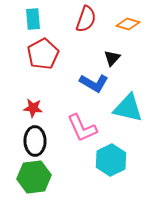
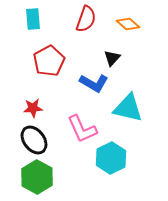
orange diamond: rotated 25 degrees clockwise
red pentagon: moved 6 px right, 7 px down
red star: rotated 12 degrees counterclockwise
pink L-shape: moved 1 px down
black ellipse: moved 1 px left, 1 px up; rotated 36 degrees counterclockwise
cyan hexagon: moved 2 px up
green hexagon: moved 3 px right; rotated 24 degrees counterclockwise
